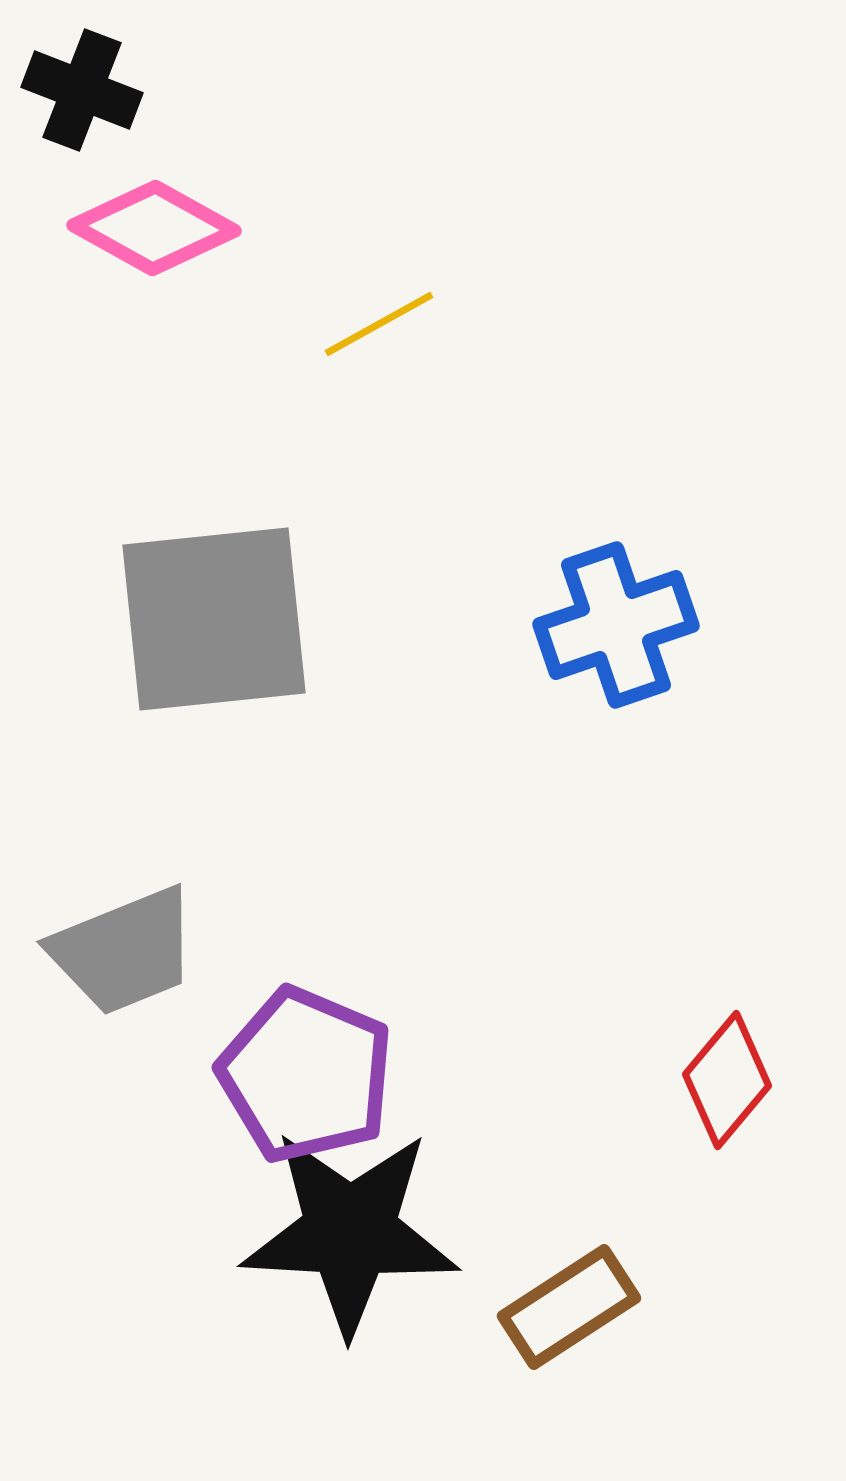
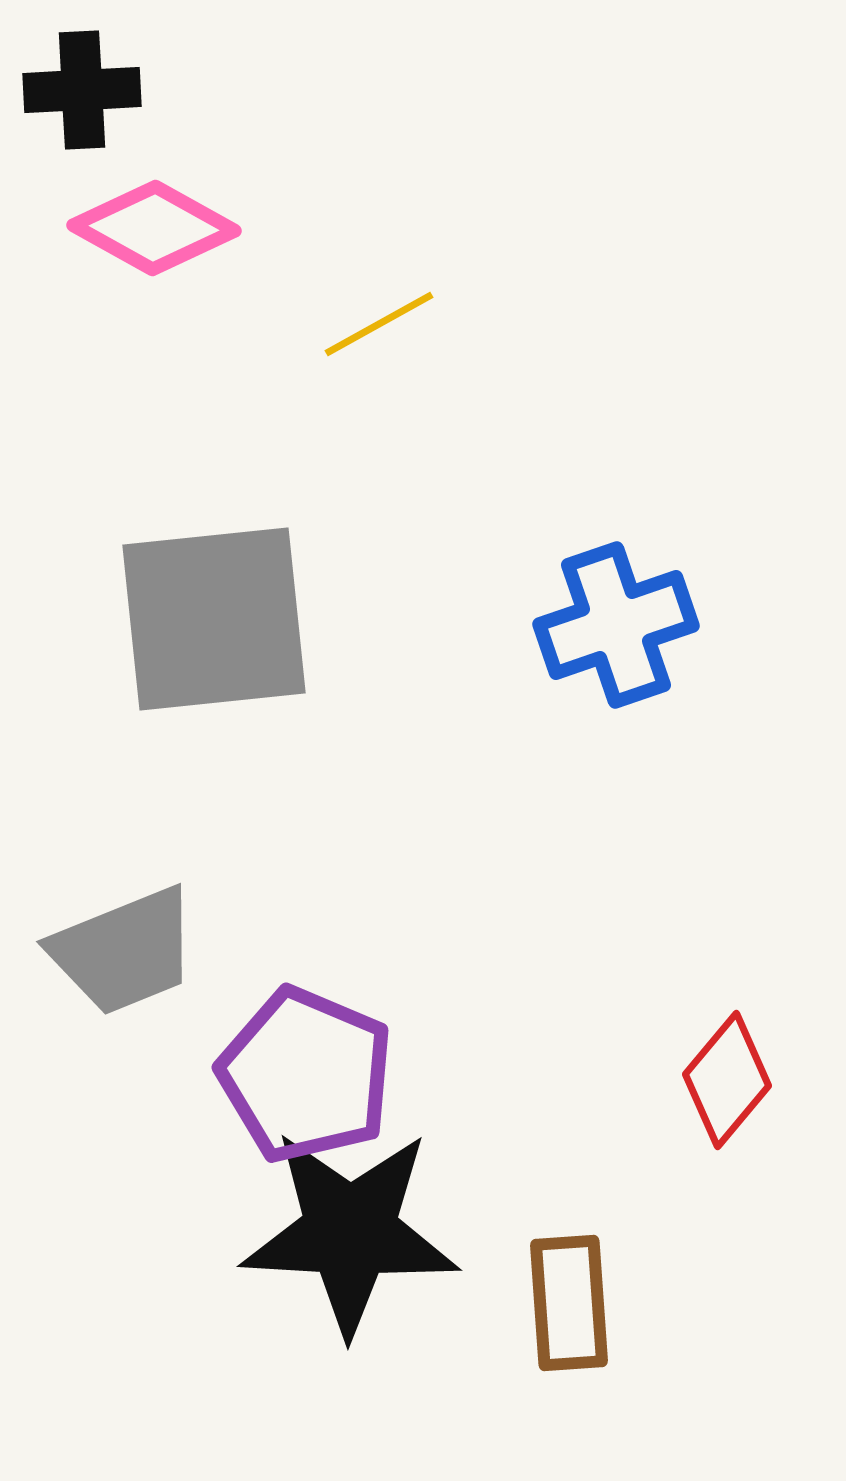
black cross: rotated 24 degrees counterclockwise
brown rectangle: moved 4 px up; rotated 61 degrees counterclockwise
